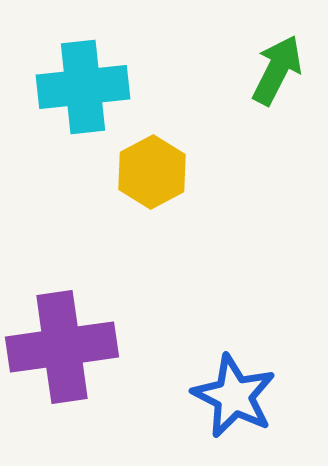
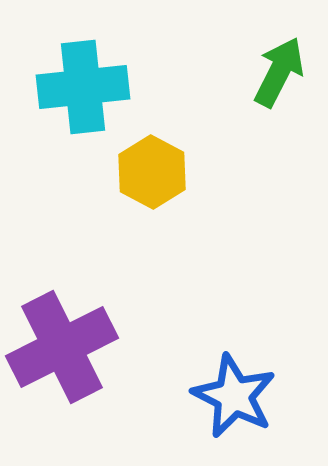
green arrow: moved 2 px right, 2 px down
yellow hexagon: rotated 4 degrees counterclockwise
purple cross: rotated 19 degrees counterclockwise
